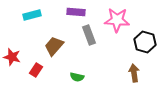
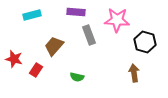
red star: moved 2 px right, 2 px down
